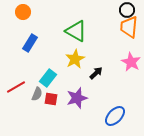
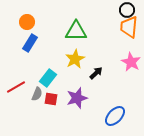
orange circle: moved 4 px right, 10 px down
green triangle: rotated 30 degrees counterclockwise
